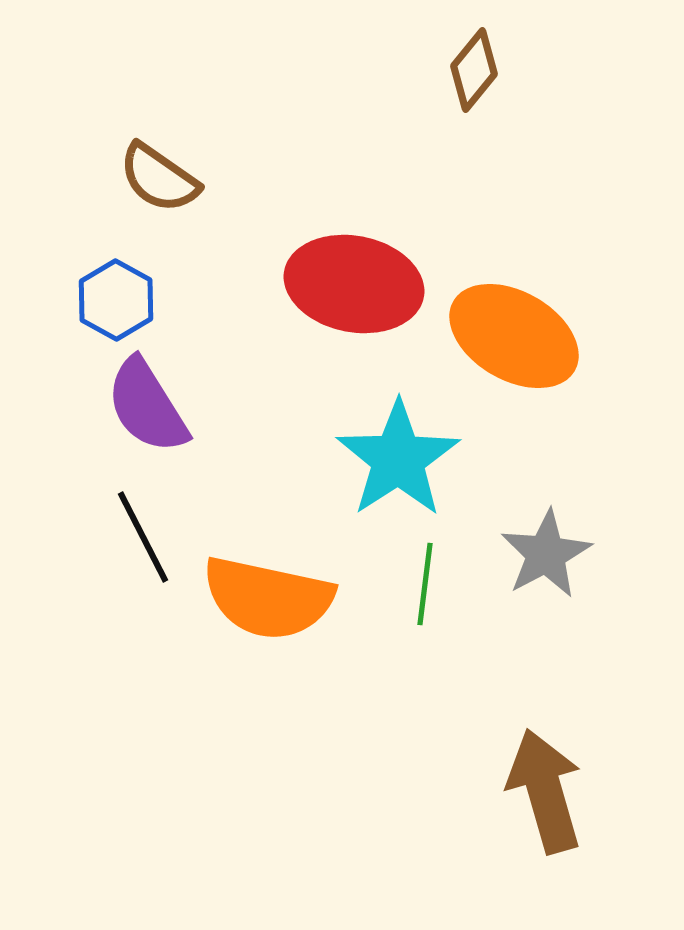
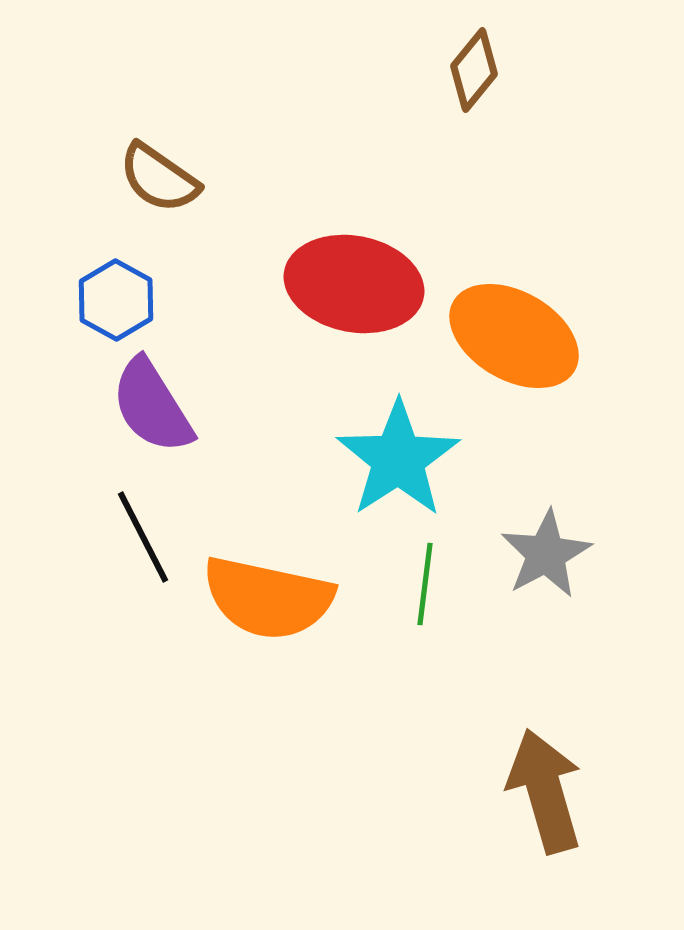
purple semicircle: moved 5 px right
